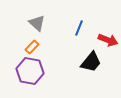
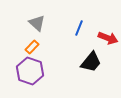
red arrow: moved 2 px up
purple hexagon: rotated 8 degrees clockwise
